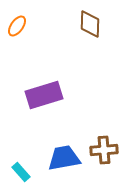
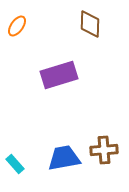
purple rectangle: moved 15 px right, 20 px up
cyan rectangle: moved 6 px left, 8 px up
